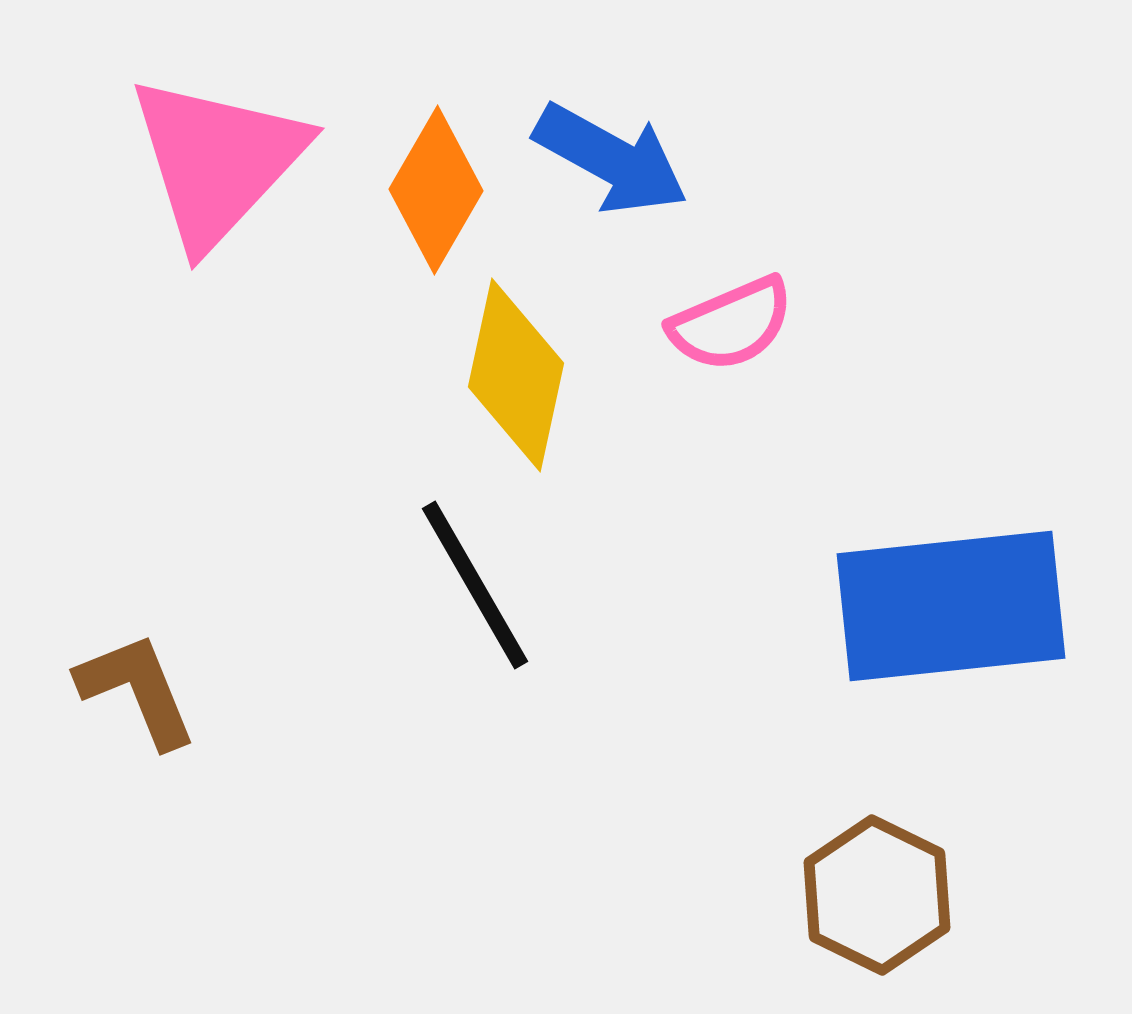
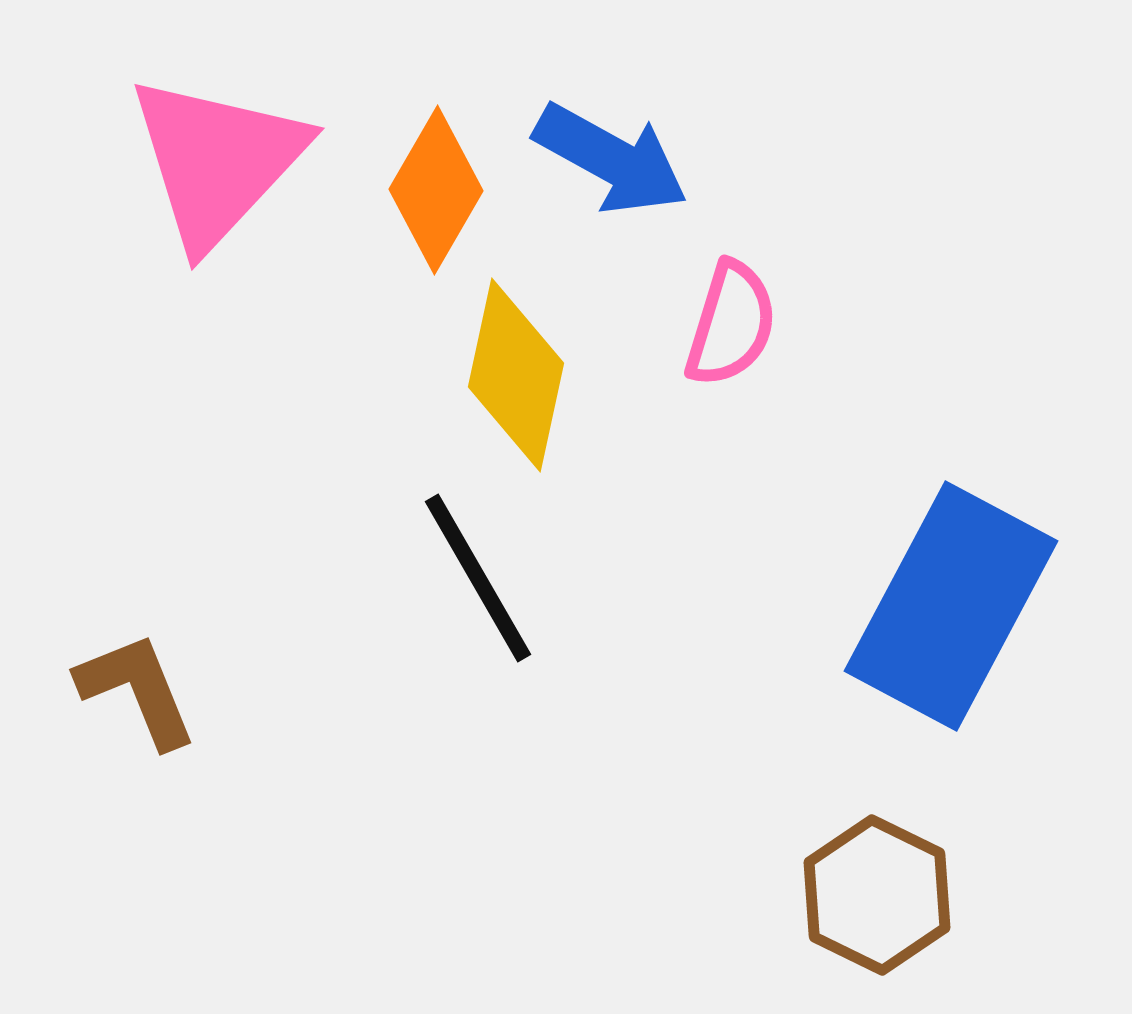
pink semicircle: rotated 50 degrees counterclockwise
black line: moved 3 px right, 7 px up
blue rectangle: rotated 56 degrees counterclockwise
